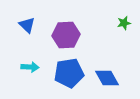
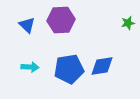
green star: moved 4 px right
purple hexagon: moved 5 px left, 15 px up
blue pentagon: moved 4 px up
blue diamond: moved 5 px left, 12 px up; rotated 70 degrees counterclockwise
